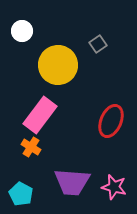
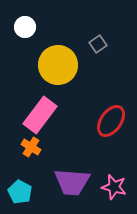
white circle: moved 3 px right, 4 px up
red ellipse: rotated 12 degrees clockwise
cyan pentagon: moved 1 px left, 2 px up
